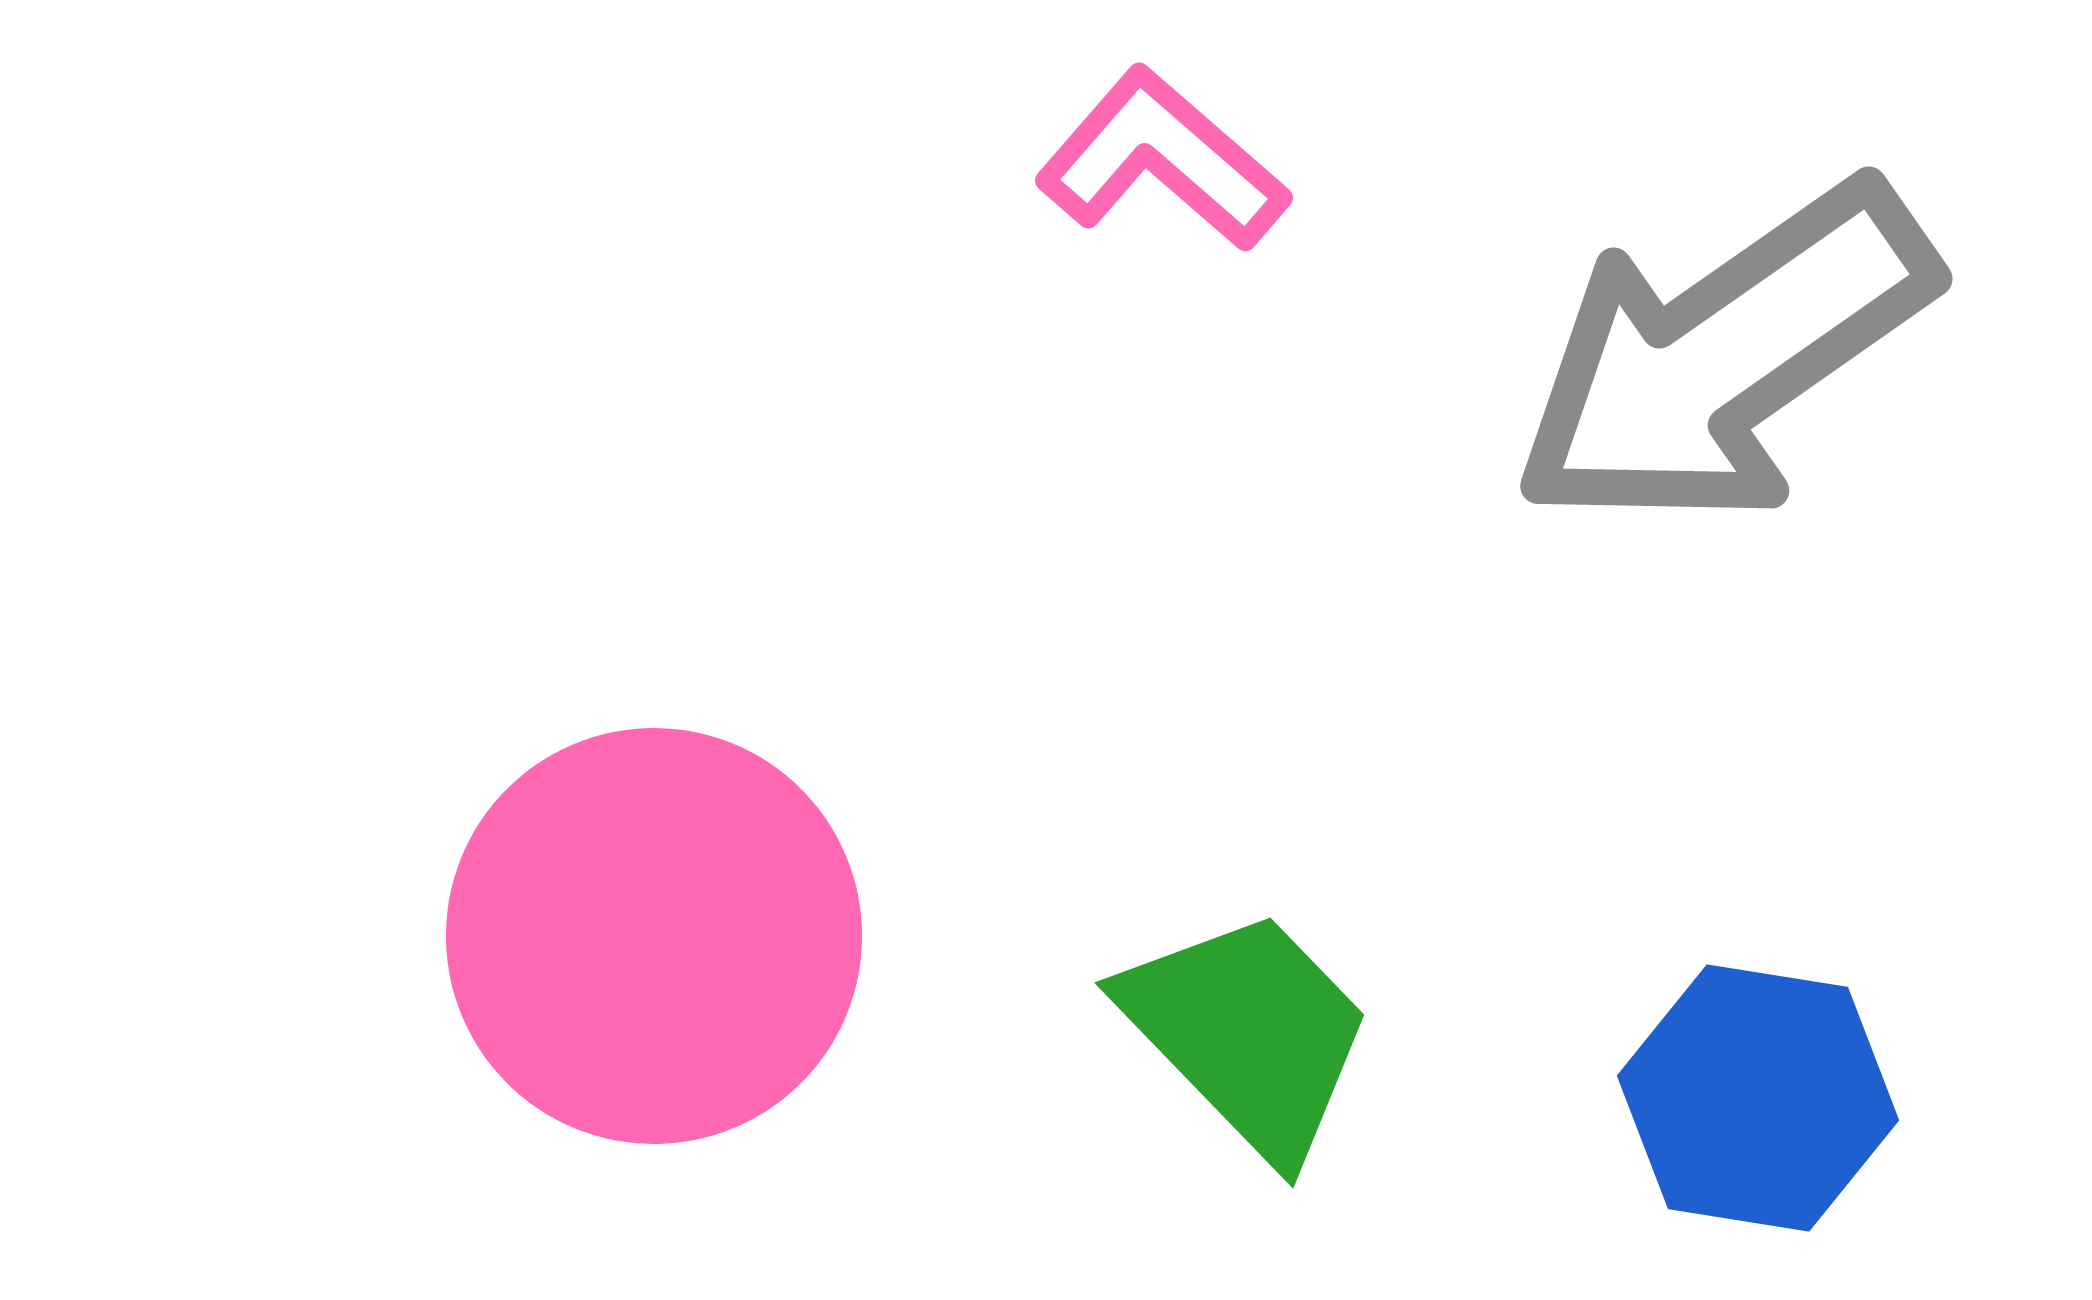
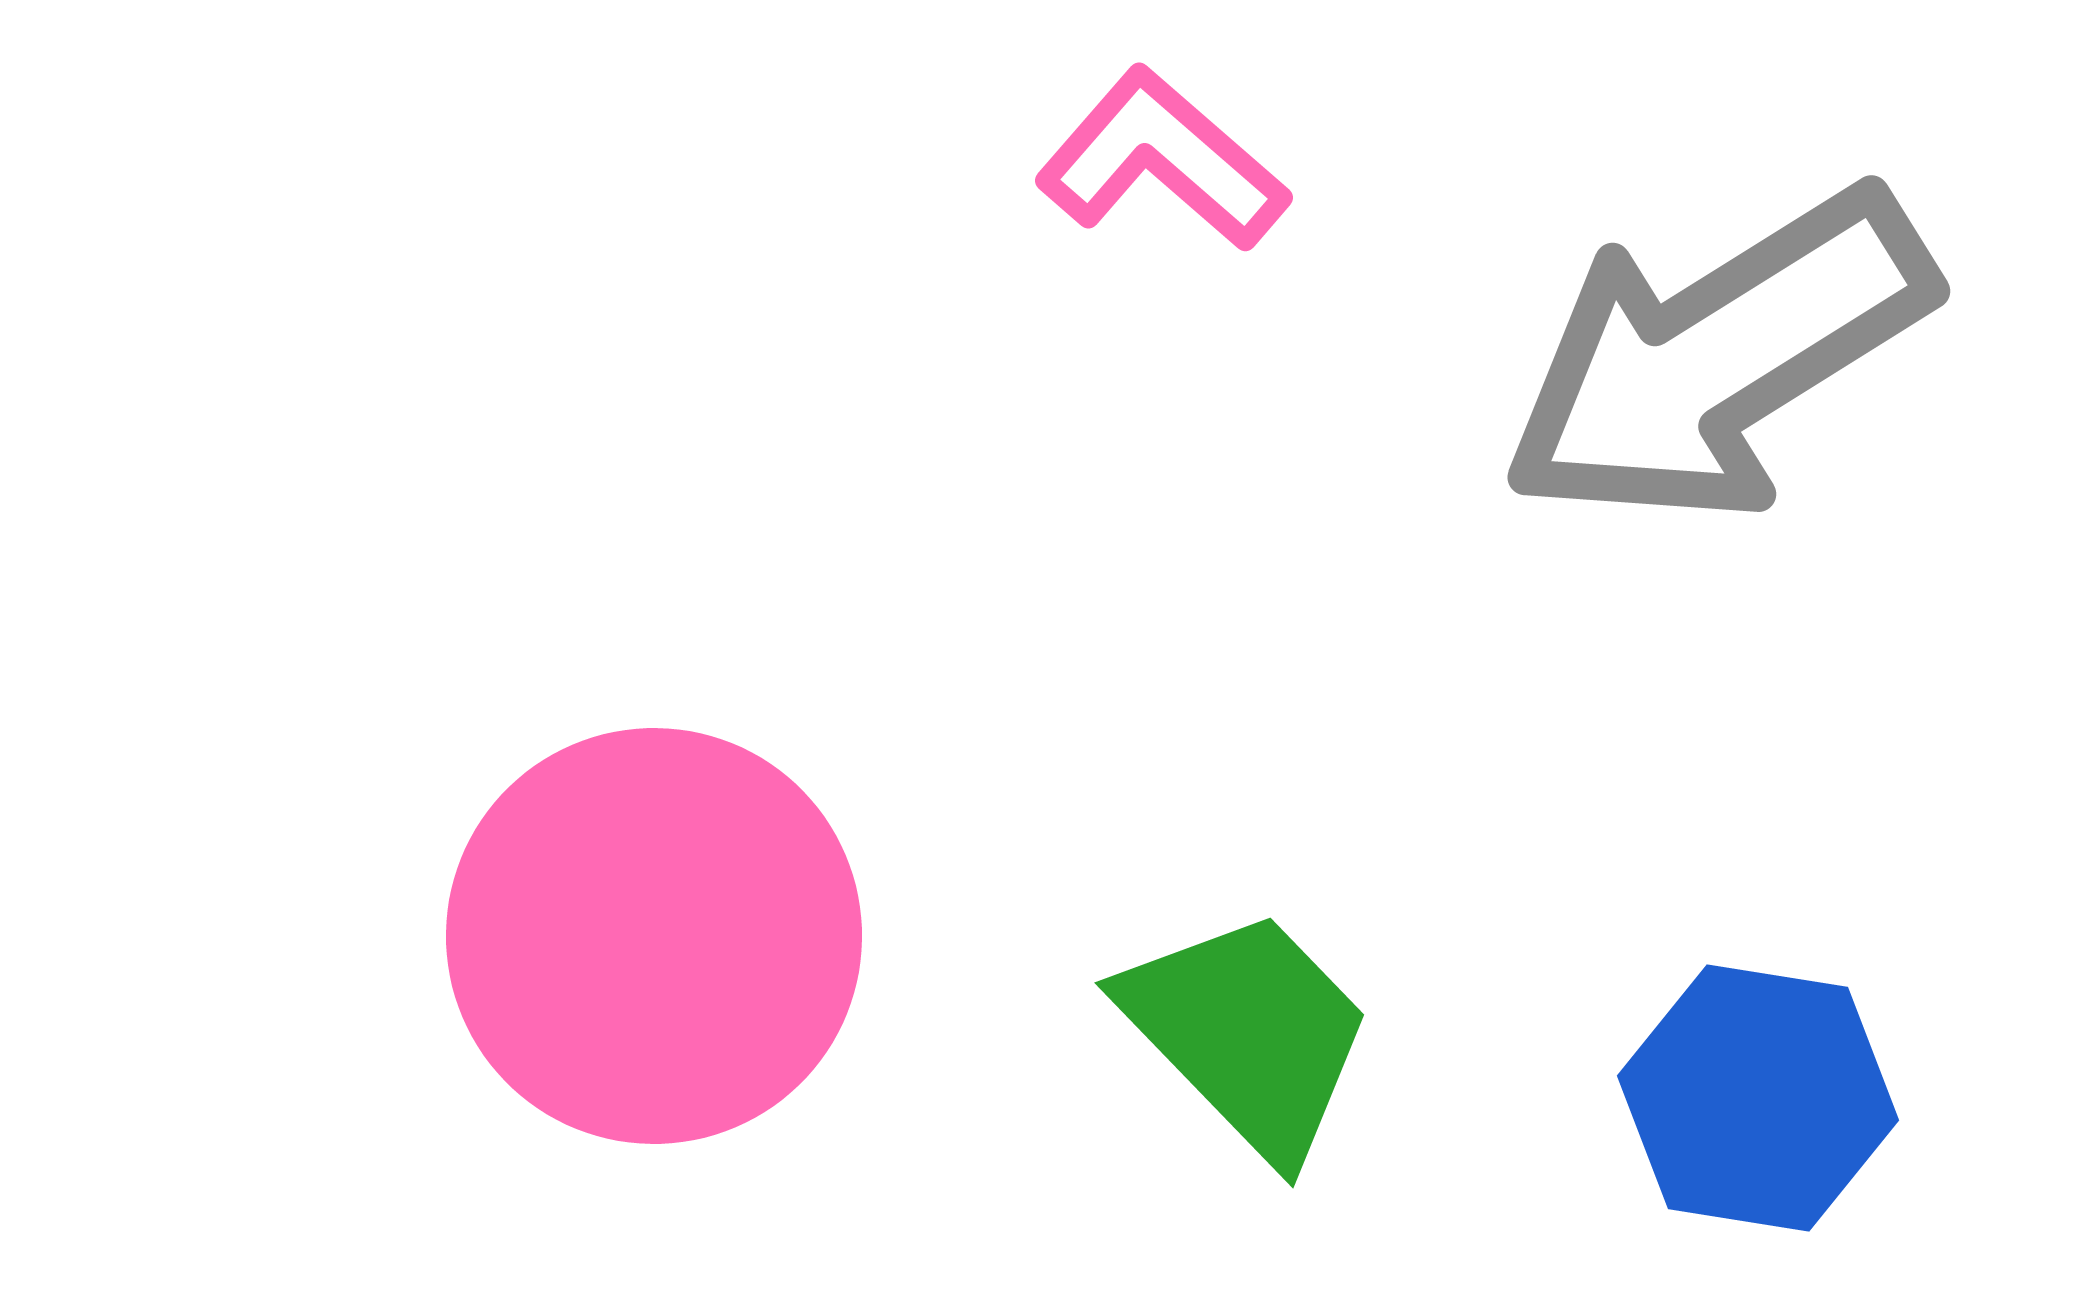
gray arrow: moved 6 px left, 1 px down; rotated 3 degrees clockwise
